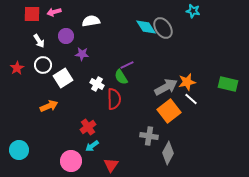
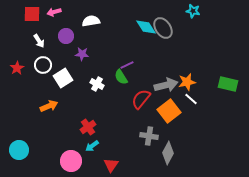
gray arrow: moved 2 px up; rotated 15 degrees clockwise
red semicircle: moved 27 px right; rotated 140 degrees counterclockwise
